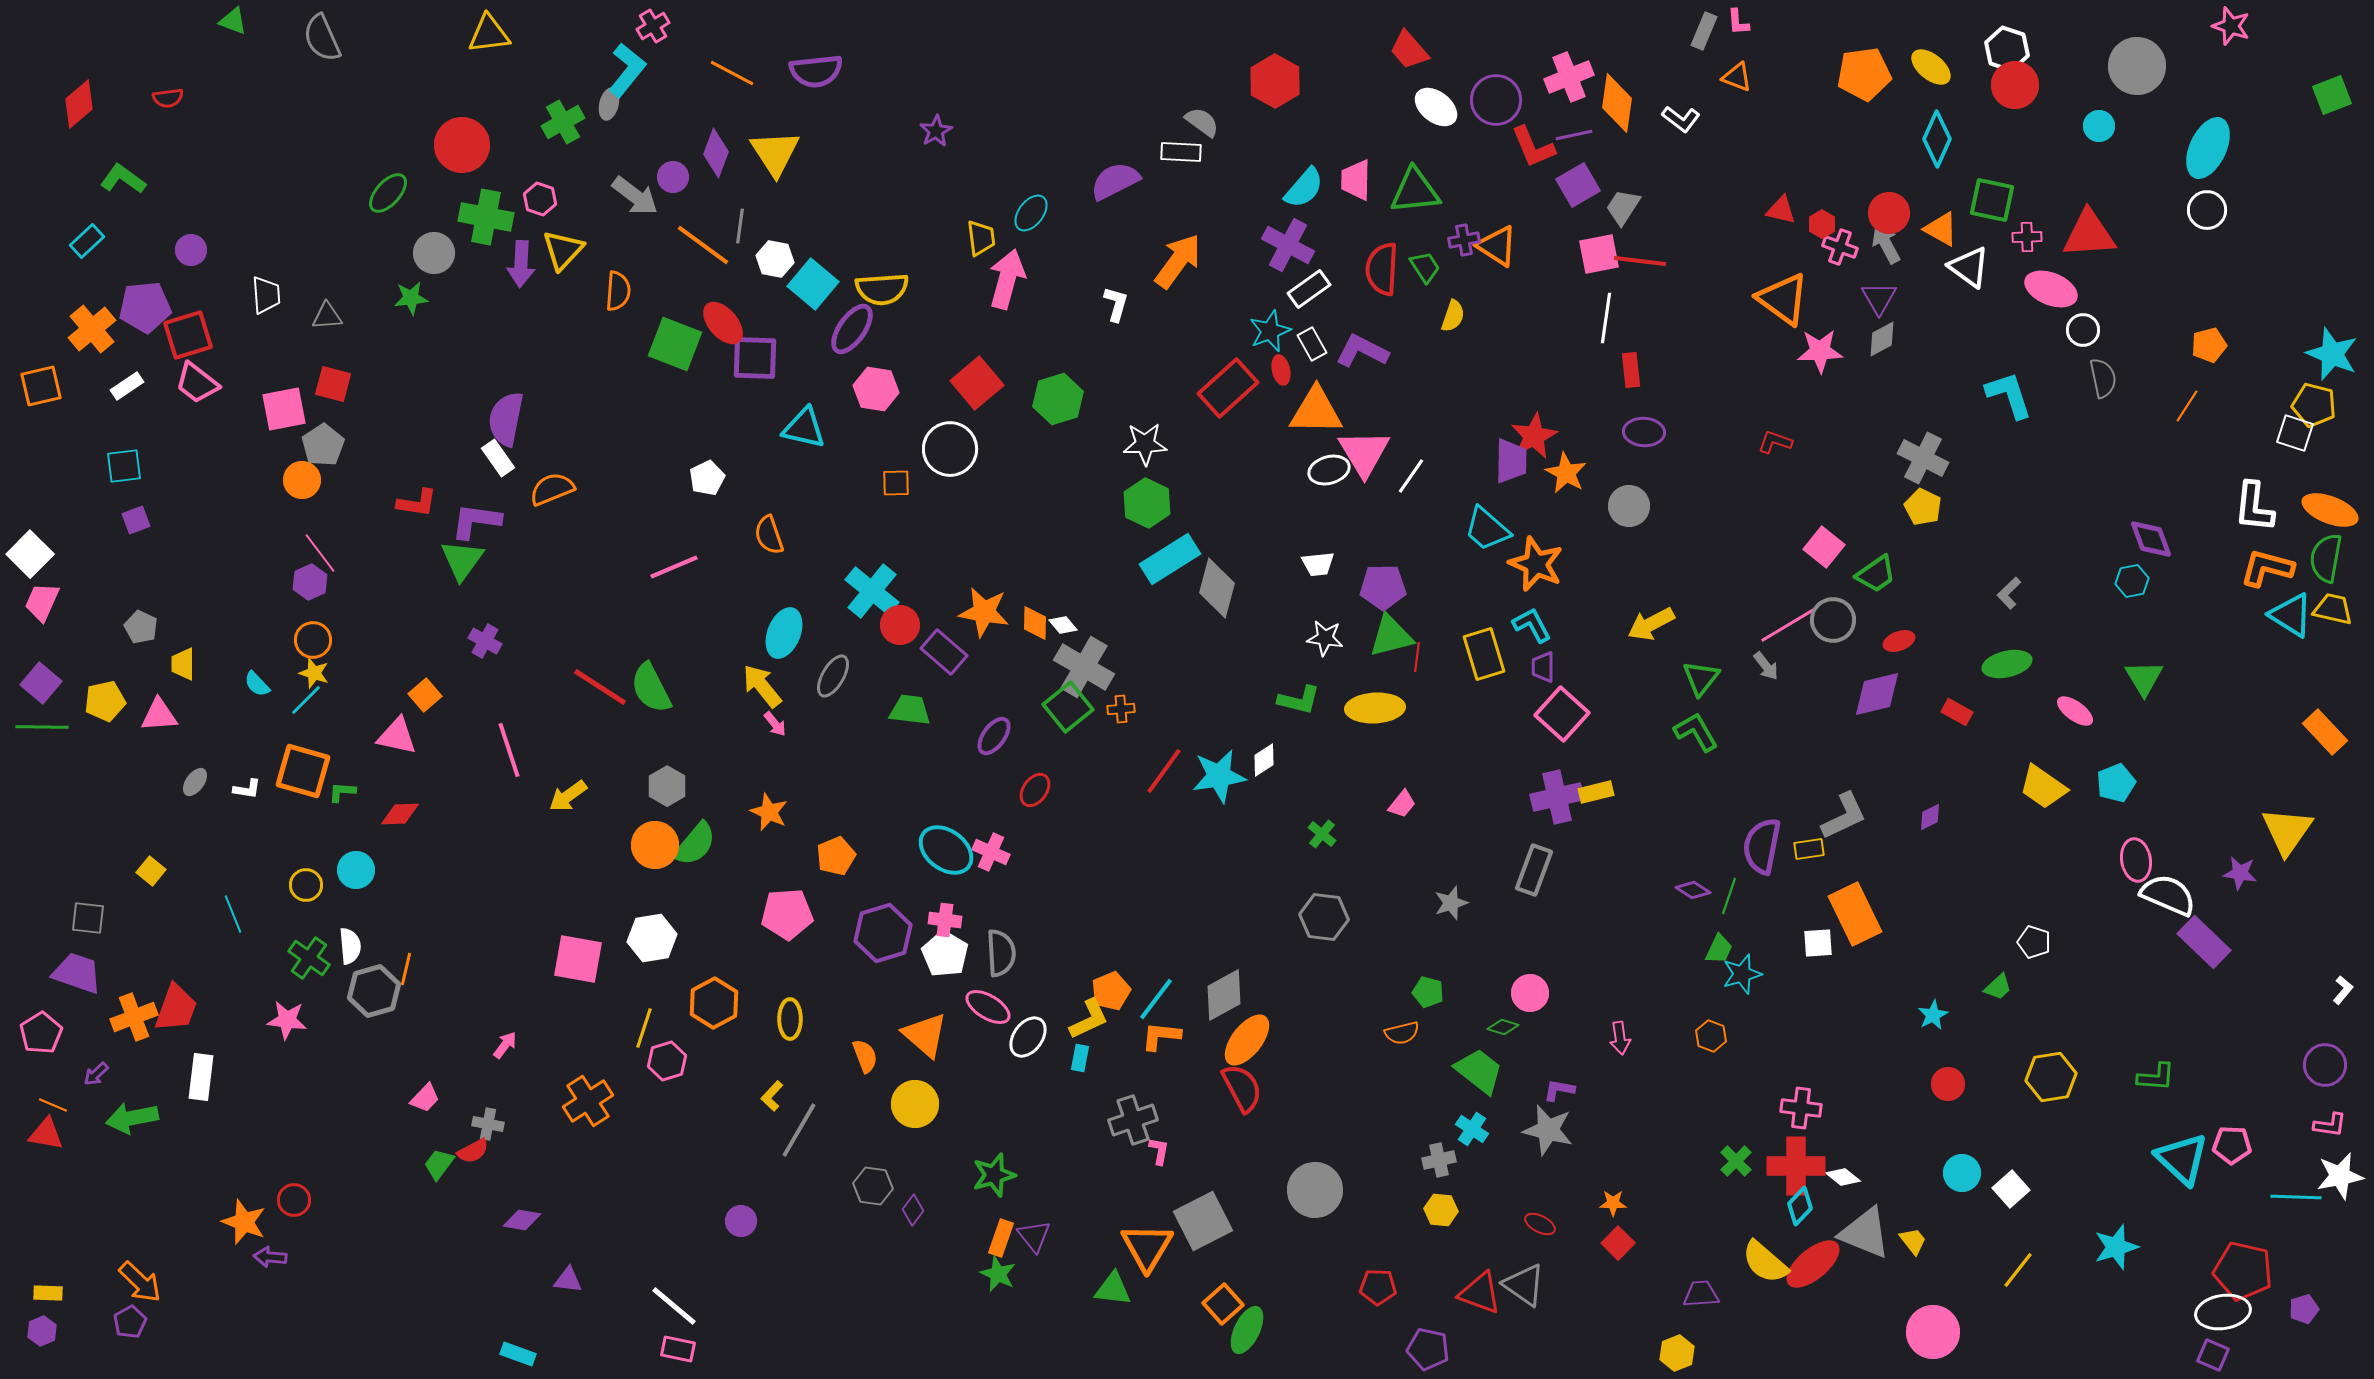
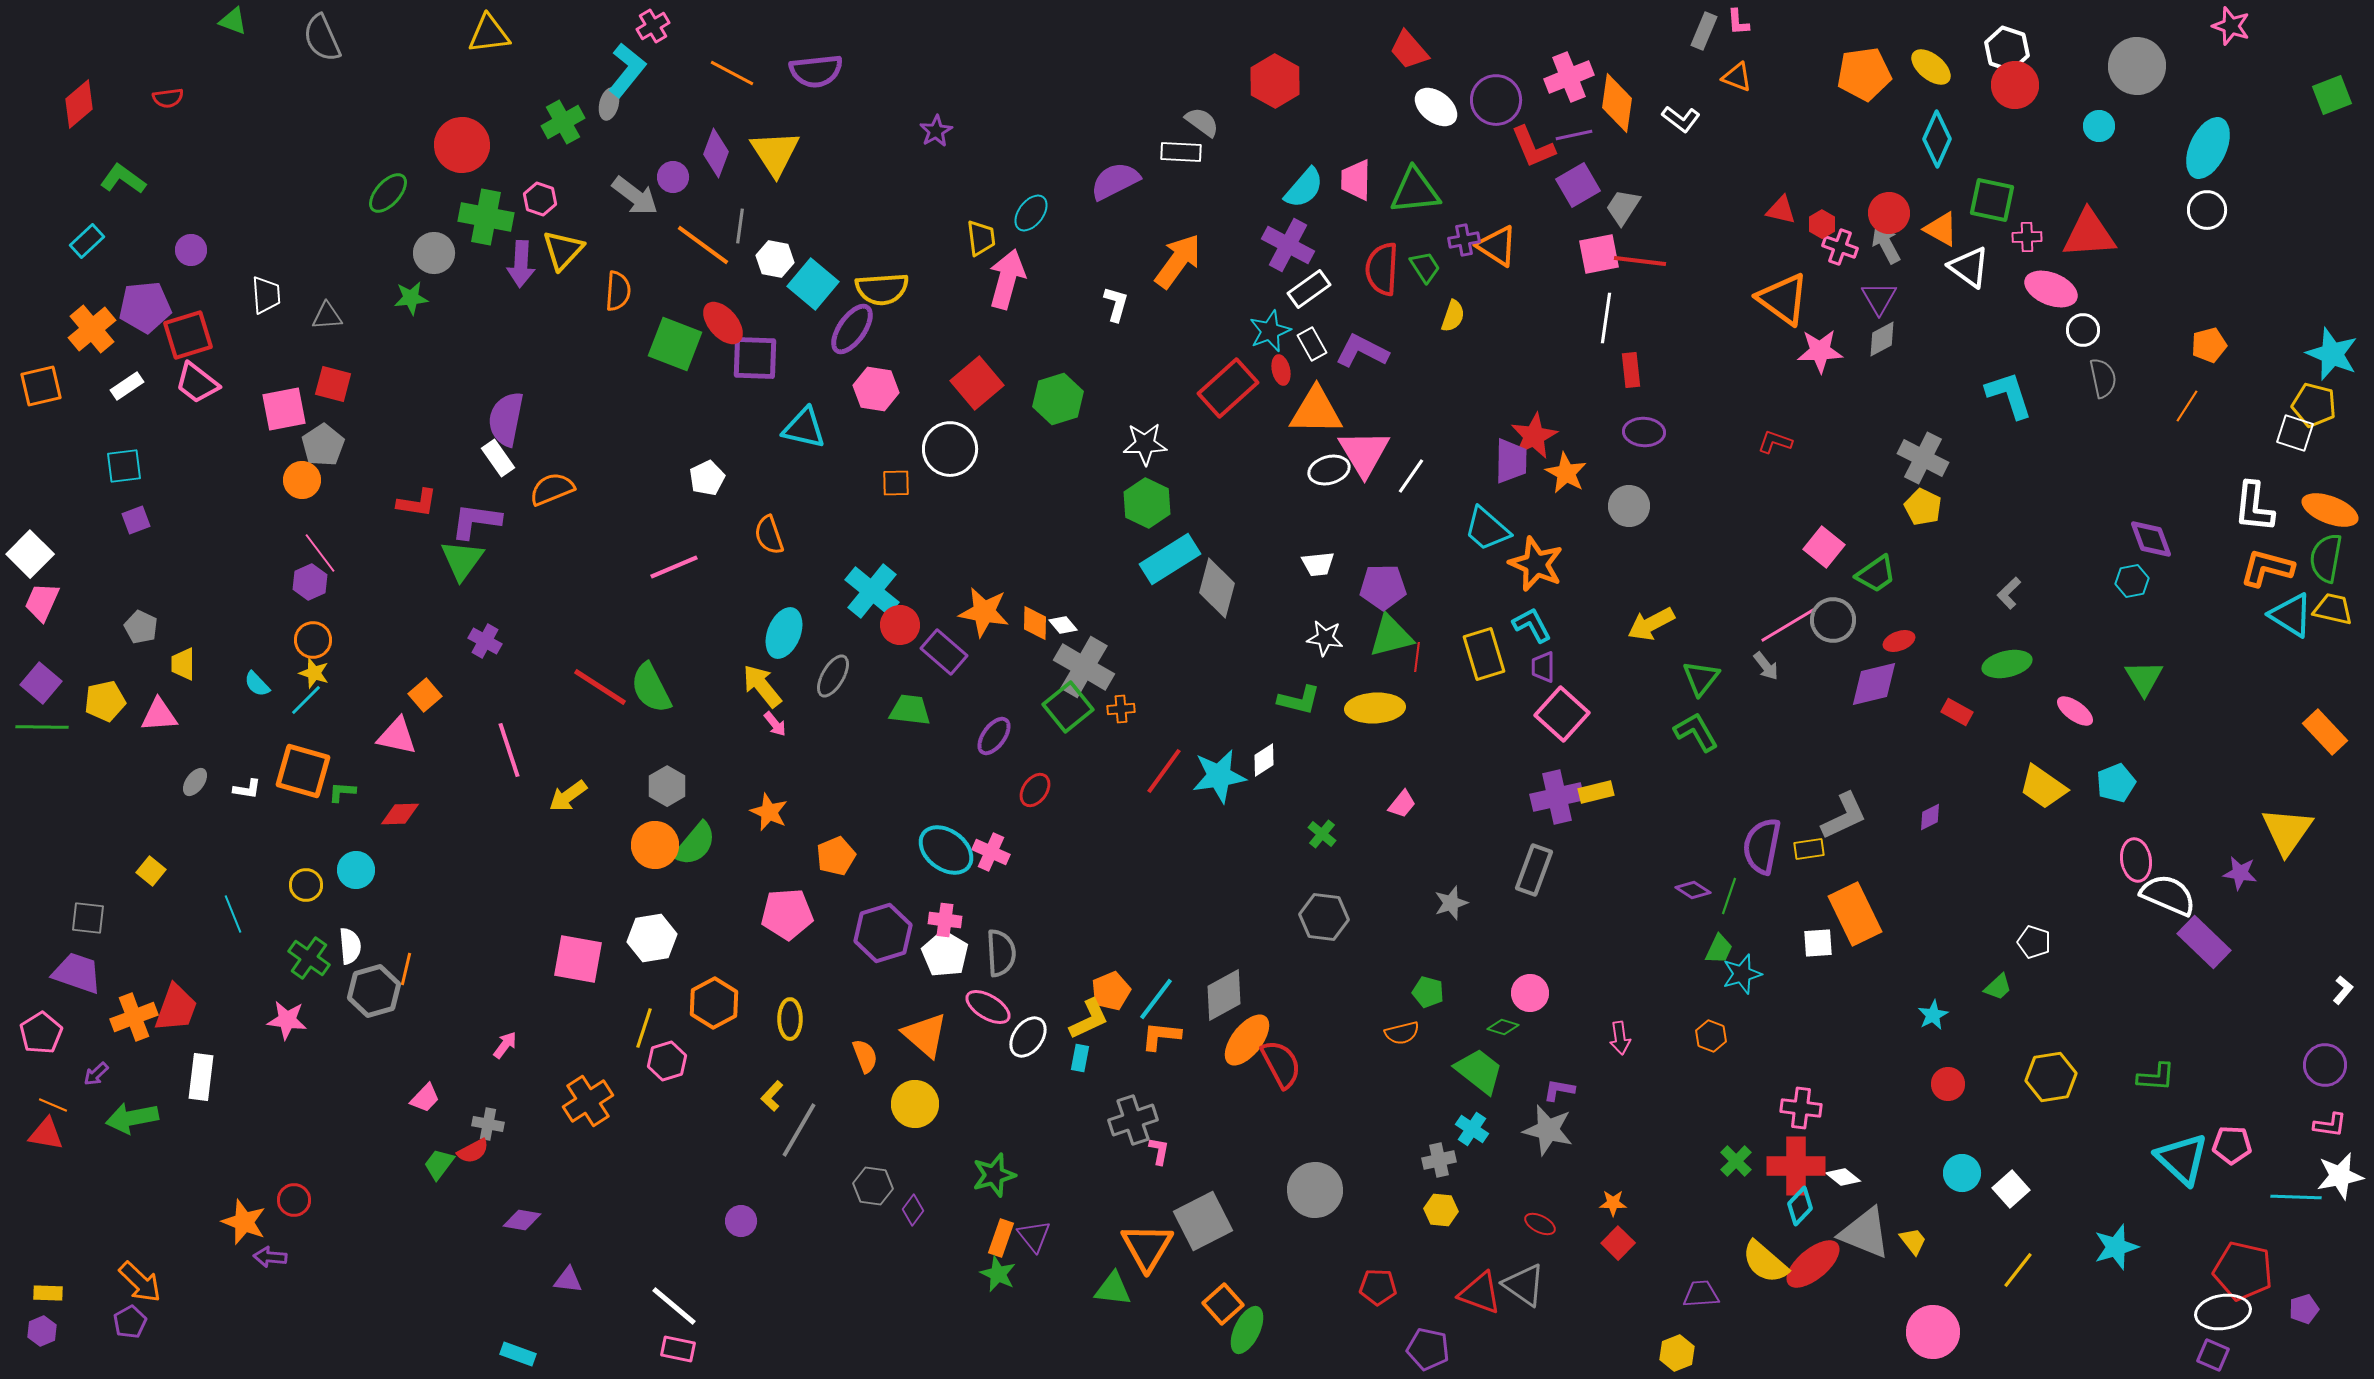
purple diamond at (1877, 694): moved 3 px left, 10 px up
red semicircle at (1242, 1088): moved 39 px right, 24 px up
